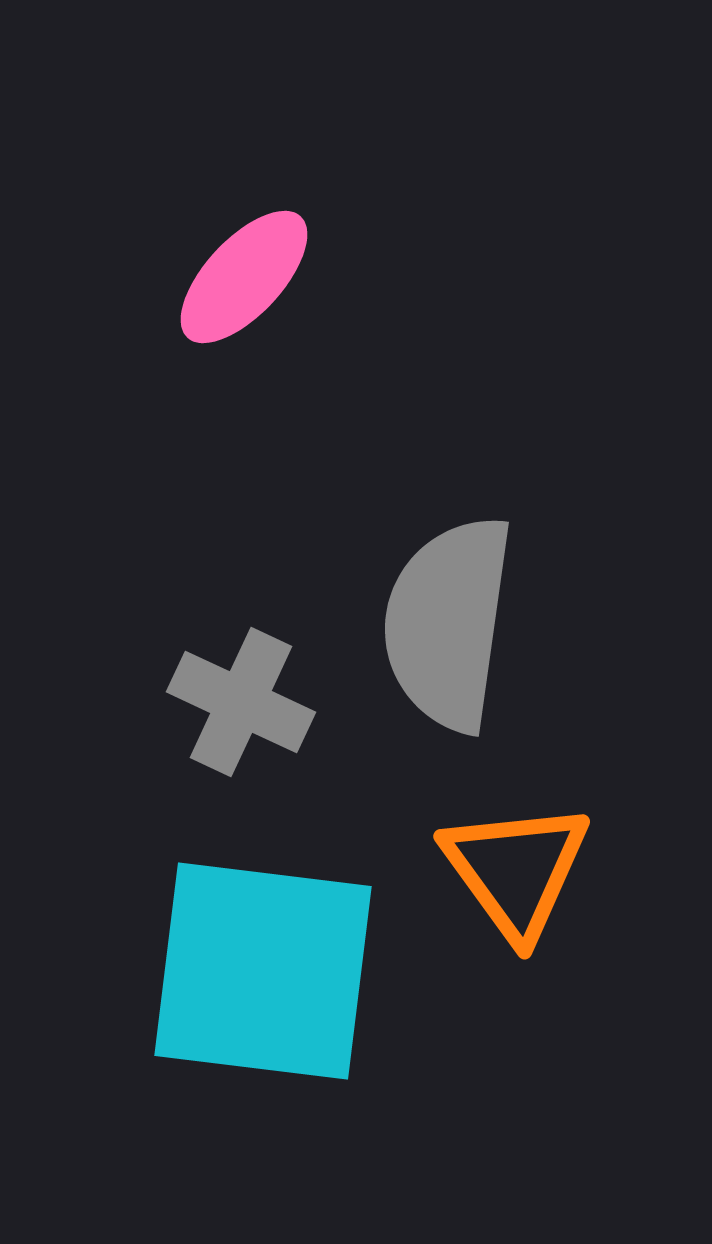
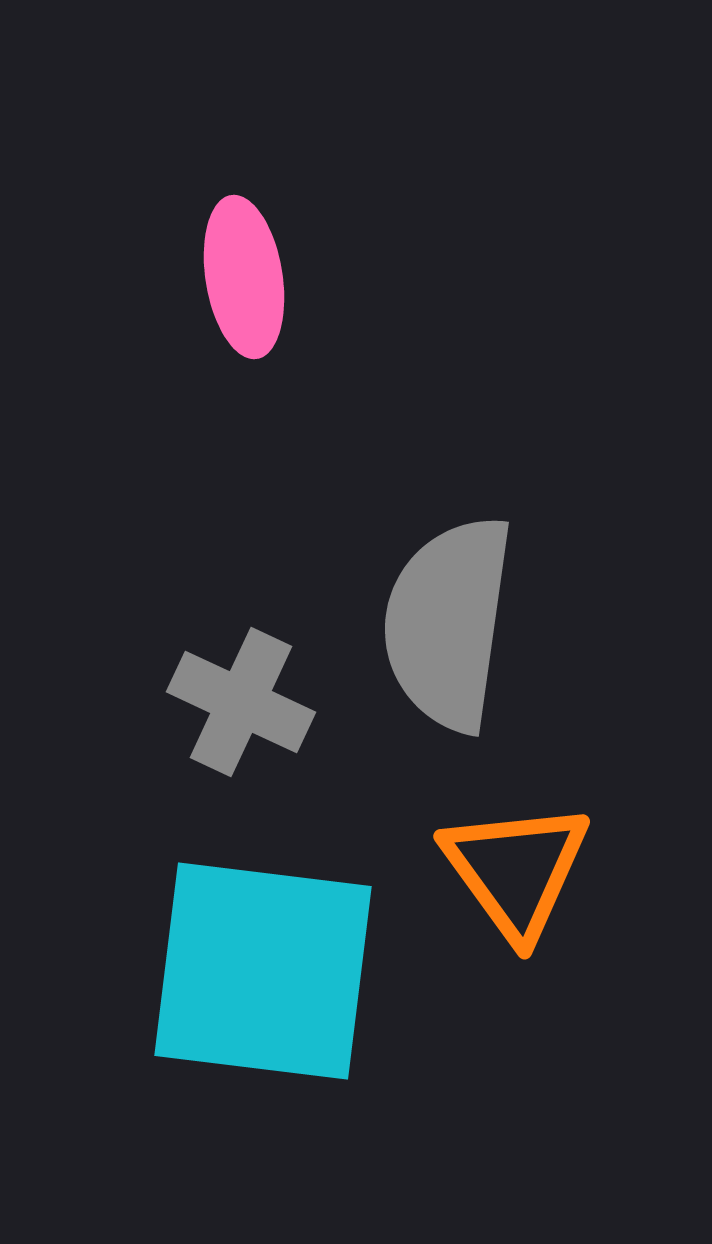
pink ellipse: rotated 52 degrees counterclockwise
